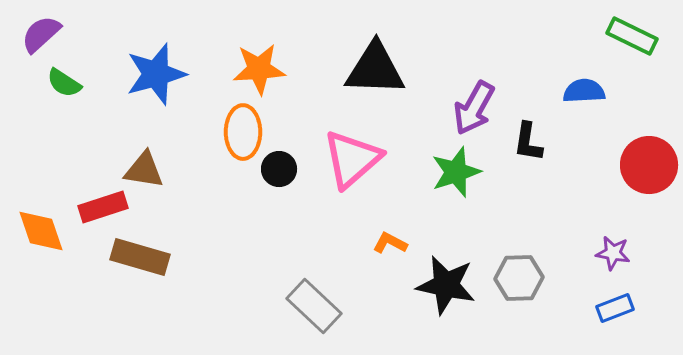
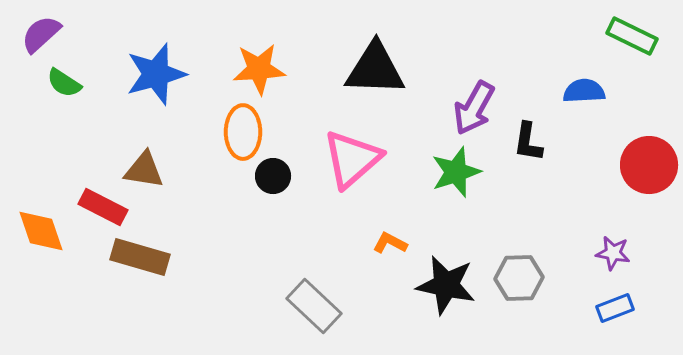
black circle: moved 6 px left, 7 px down
red rectangle: rotated 45 degrees clockwise
